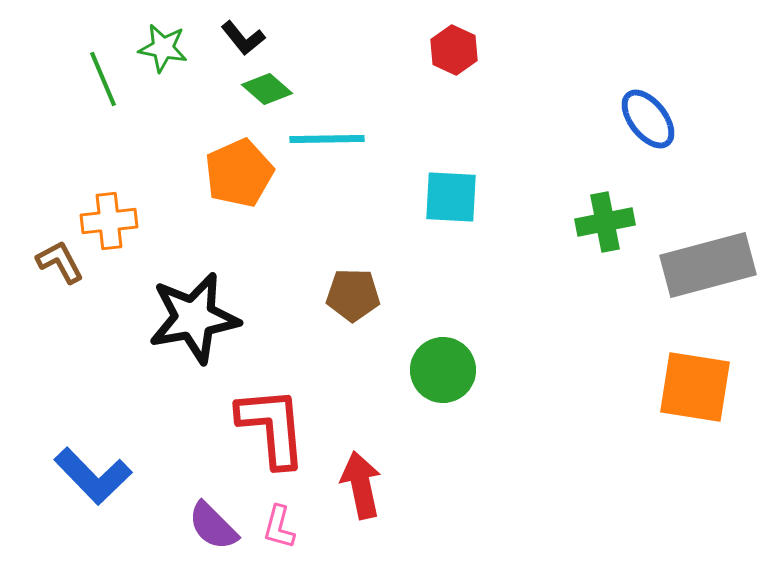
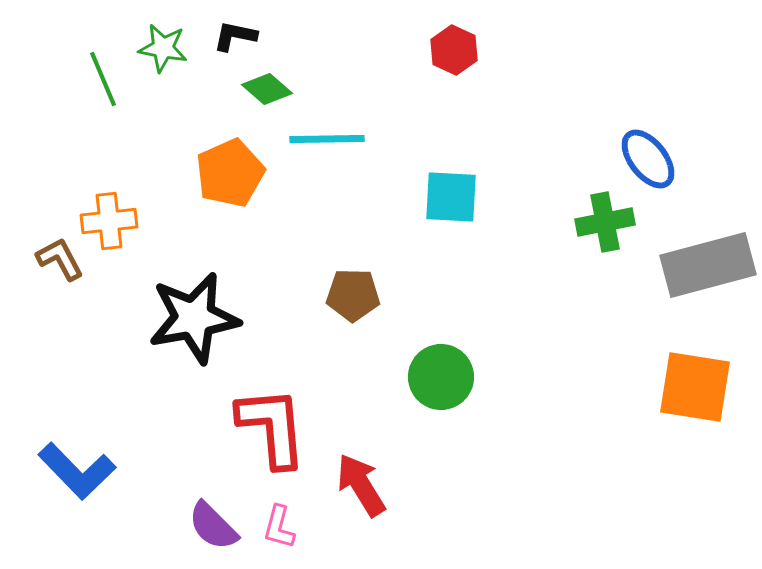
black L-shape: moved 8 px left, 2 px up; rotated 141 degrees clockwise
blue ellipse: moved 40 px down
orange pentagon: moved 9 px left
brown L-shape: moved 3 px up
green circle: moved 2 px left, 7 px down
blue L-shape: moved 16 px left, 5 px up
red arrow: rotated 20 degrees counterclockwise
